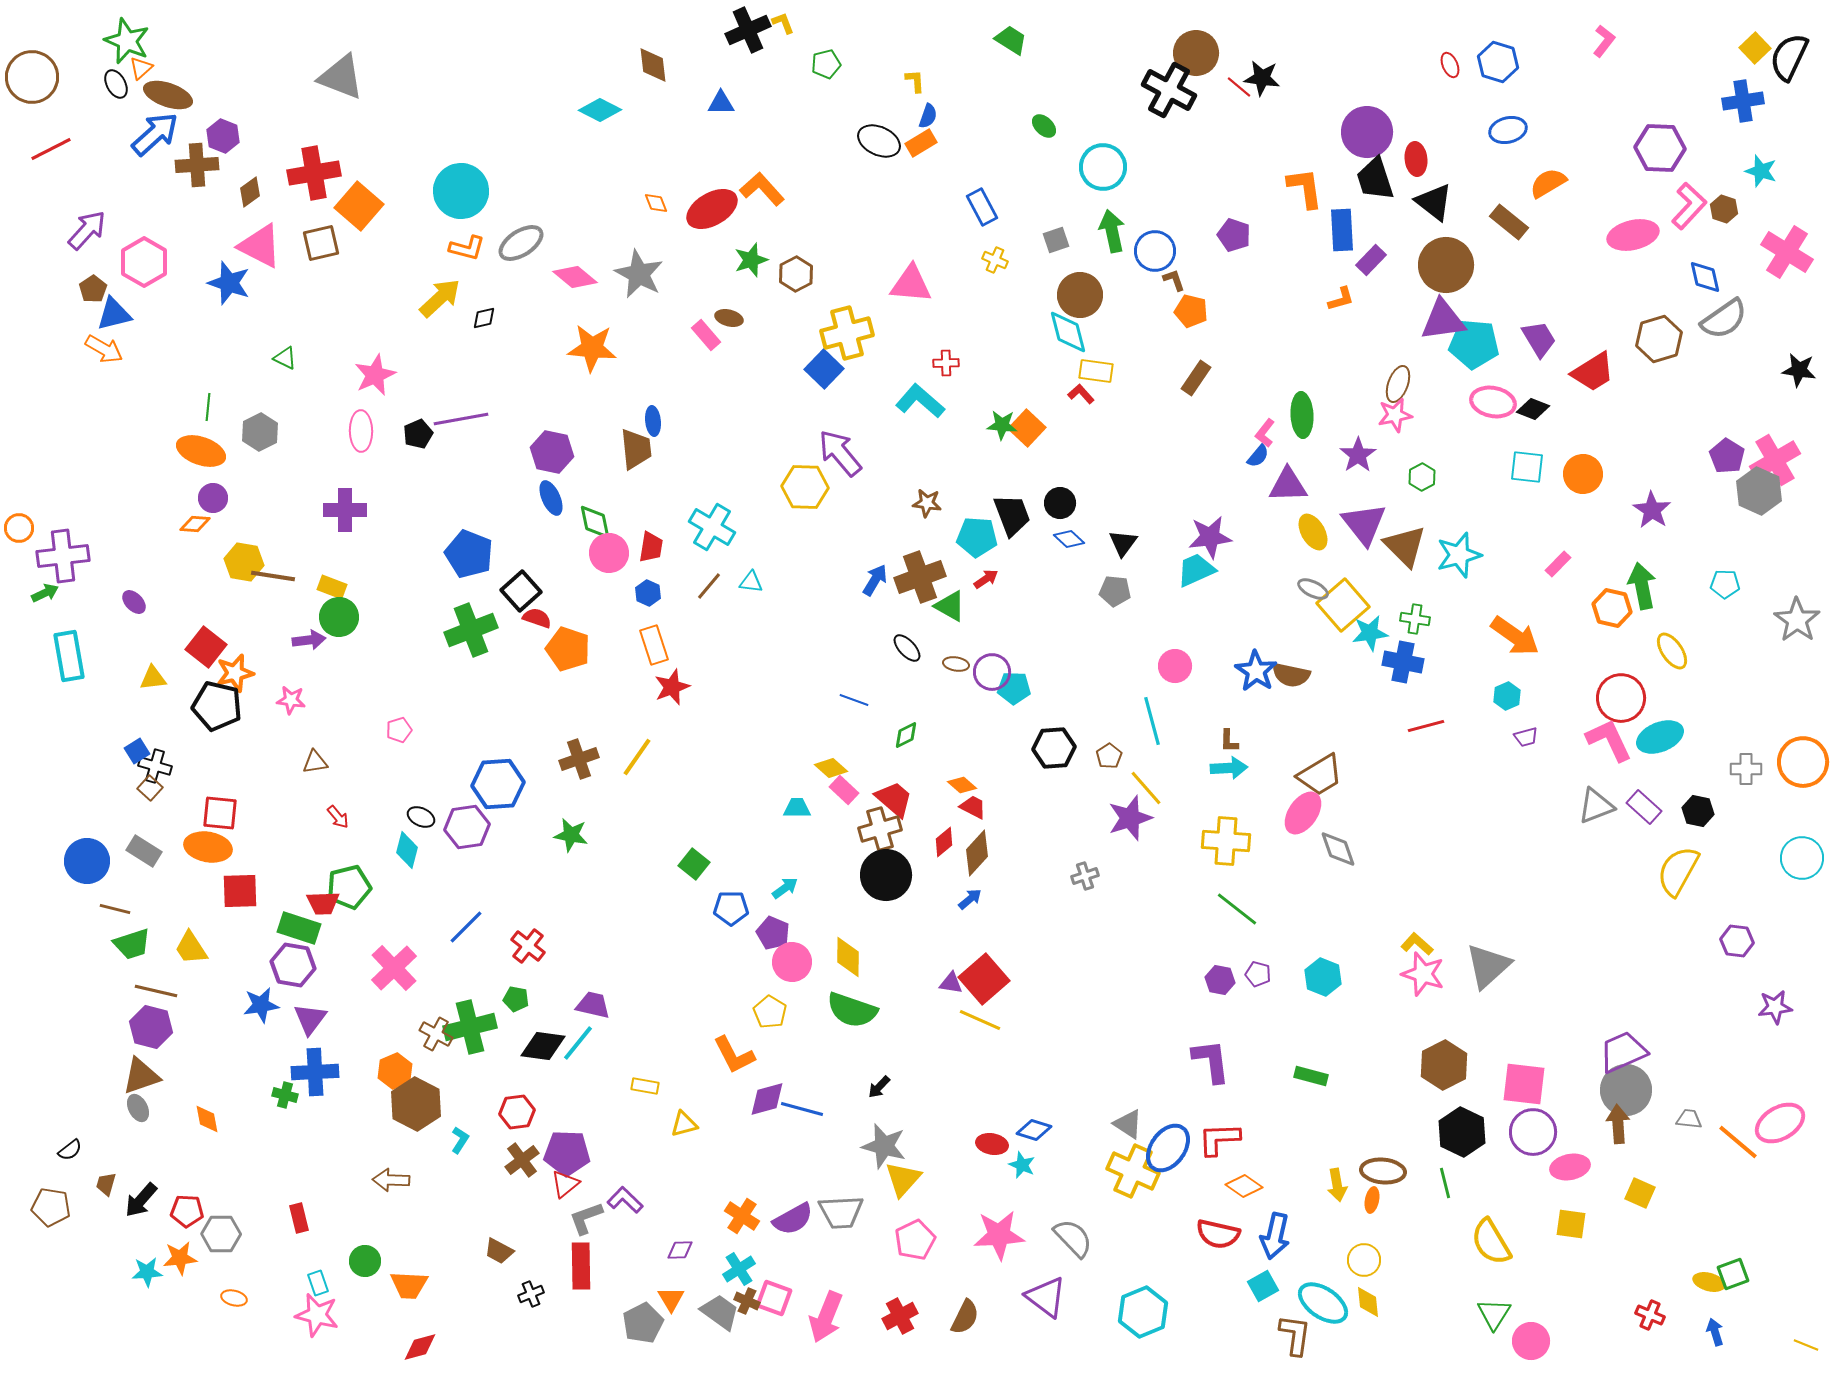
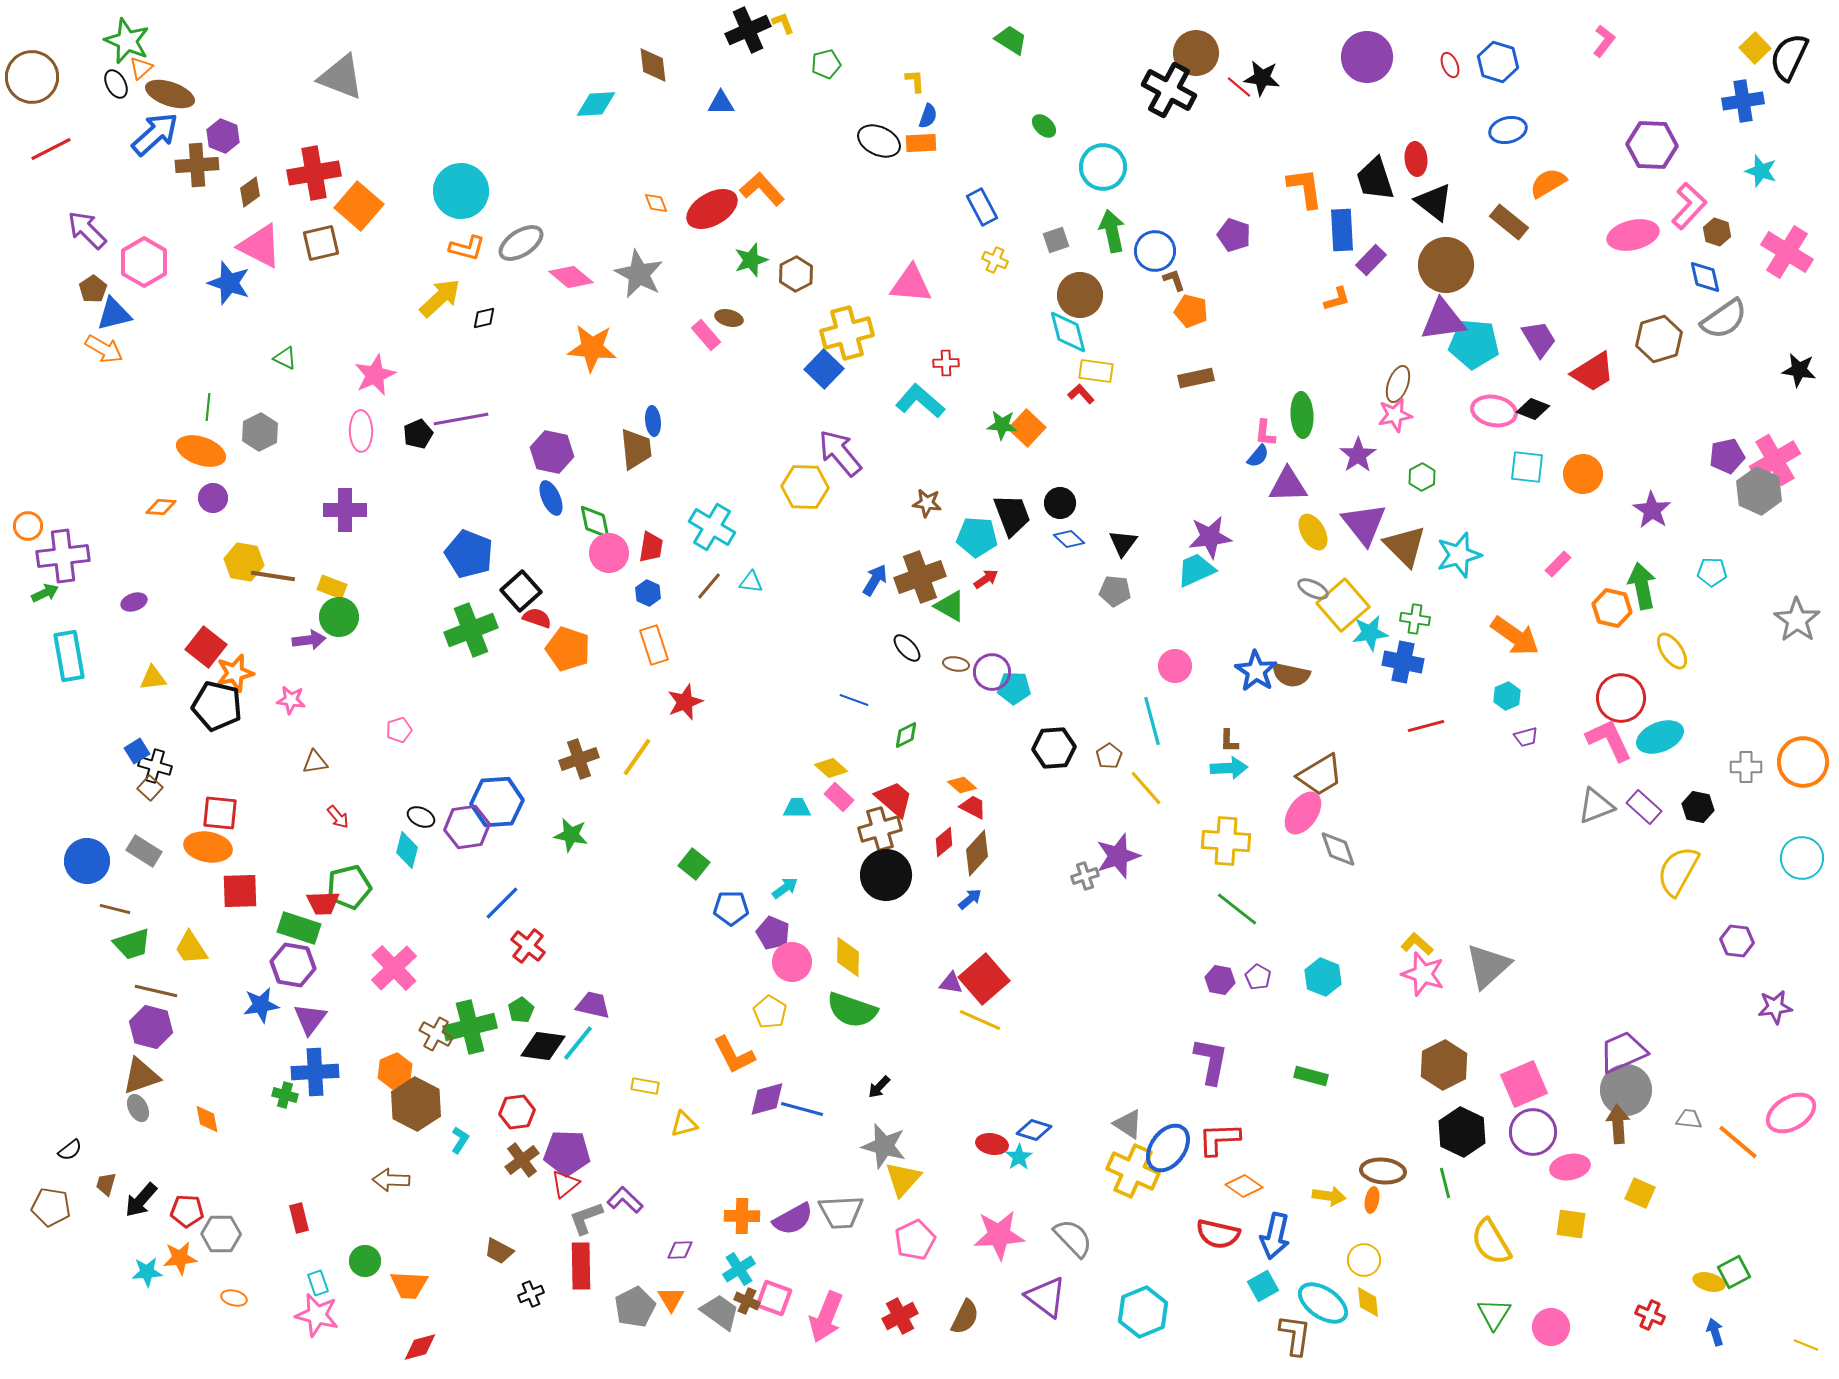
brown ellipse at (168, 95): moved 2 px right, 1 px up
cyan diamond at (600, 110): moved 4 px left, 6 px up; rotated 30 degrees counterclockwise
purple circle at (1367, 132): moved 75 px up
orange rectangle at (921, 143): rotated 28 degrees clockwise
purple hexagon at (1660, 148): moved 8 px left, 3 px up
brown hexagon at (1724, 209): moved 7 px left, 23 px down
purple arrow at (87, 230): rotated 87 degrees counterclockwise
pink diamond at (575, 277): moved 4 px left
orange L-shape at (1341, 299): moved 4 px left
brown rectangle at (1196, 378): rotated 44 degrees clockwise
pink ellipse at (1493, 402): moved 1 px right, 9 px down
pink L-shape at (1265, 433): rotated 32 degrees counterclockwise
purple pentagon at (1727, 456): rotated 28 degrees clockwise
orange diamond at (195, 524): moved 34 px left, 17 px up
orange circle at (19, 528): moved 9 px right, 2 px up
cyan pentagon at (1725, 584): moved 13 px left, 12 px up
purple ellipse at (134, 602): rotated 65 degrees counterclockwise
red star at (672, 687): moved 13 px right, 15 px down
gray cross at (1746, 769): moved 2 px up
blue hexagon at (498, 784): moved 1 px left, 18 px down
pink rectangle at (844, 790): moved 5 px left, 7 px down
black hexagon at (1698, 811): moved 4 px up
purple star at (1130, 818): moved 12 px left, 38 px down
blue line at (466, 927): moved 36 px right, 24 px up
purple pentagon at (1258, 974): moved 3 px down; rotated 15 degrees clockwise
green pentagon at (516, 999): moved 5 px right, 11 px down; rotated 30 degrees clockwise
purple L-shape at (1211, 1061): rotated 18 degrees clockwise
pink square at (1524, 1084): rotated 30 degrees counterclockwise
pink ellipse at (1780, 1123): moved 11 px right, 10 px up
cyan star at (1022, 1165): moved 3 px left, 8 px up; rotated 16 degrees clockwise
yellow arrow at (1337, 1185): moved 8 px left, 11 px down; rotated 72 degrees counterclockwise
orange cross at (742, 1216): rotated 32 degrees counterclockwise
green square at (1733, 1274): moved 1 px right, 2 px up; rotated 8 degrees counterclockwise
gray pentagon at (643, 1323): moved 8 px left, 16 px up
pink circle at (1531, 1341): moved 20 px right, 14 px up
